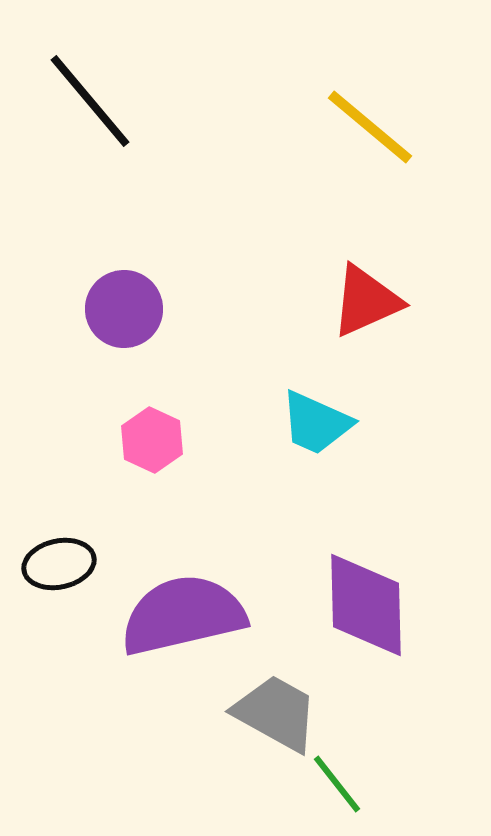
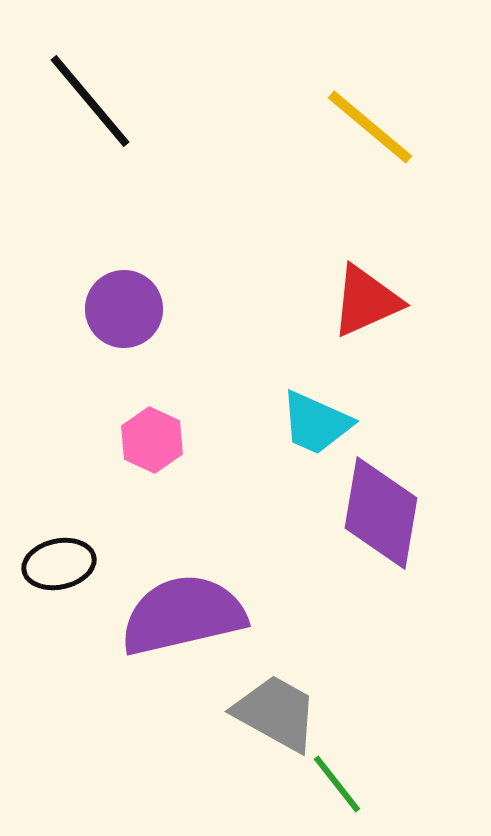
purple diamond: moved 15 px right, 92 px up; rotated 11 degrees clockwise
